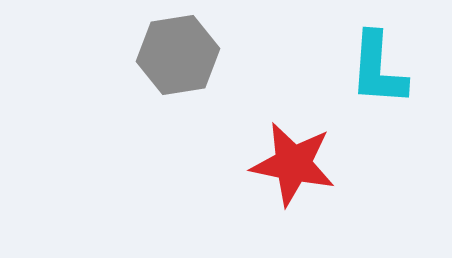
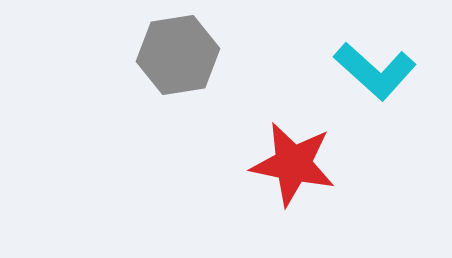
cyan L-shape: moved 3 px left, 2 px down; rotated 52 degrees counterclockwise
